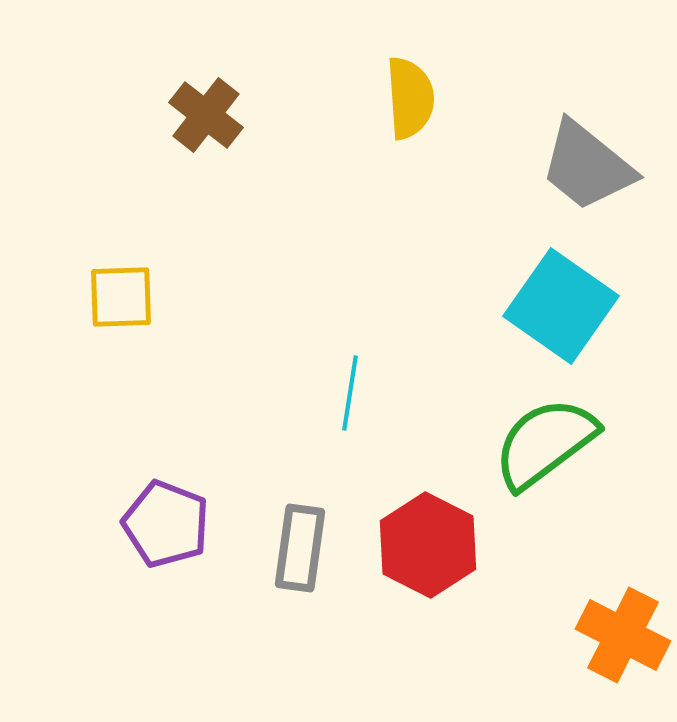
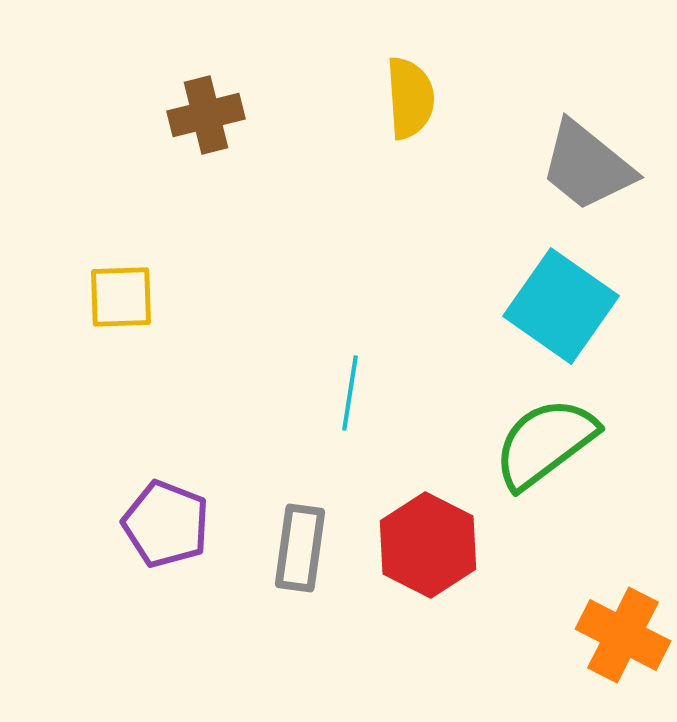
brown cross: rotated 38 degrees clockwise
